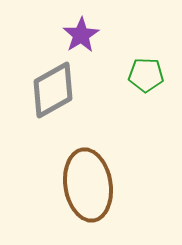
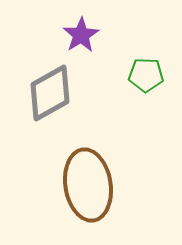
gray diamond: moved 3 px left, 3 px down
